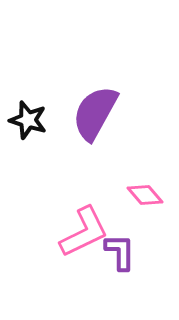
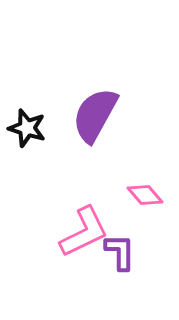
purple semicircle: moved 2 px down
black star: moved 1 px left, 8 px down
